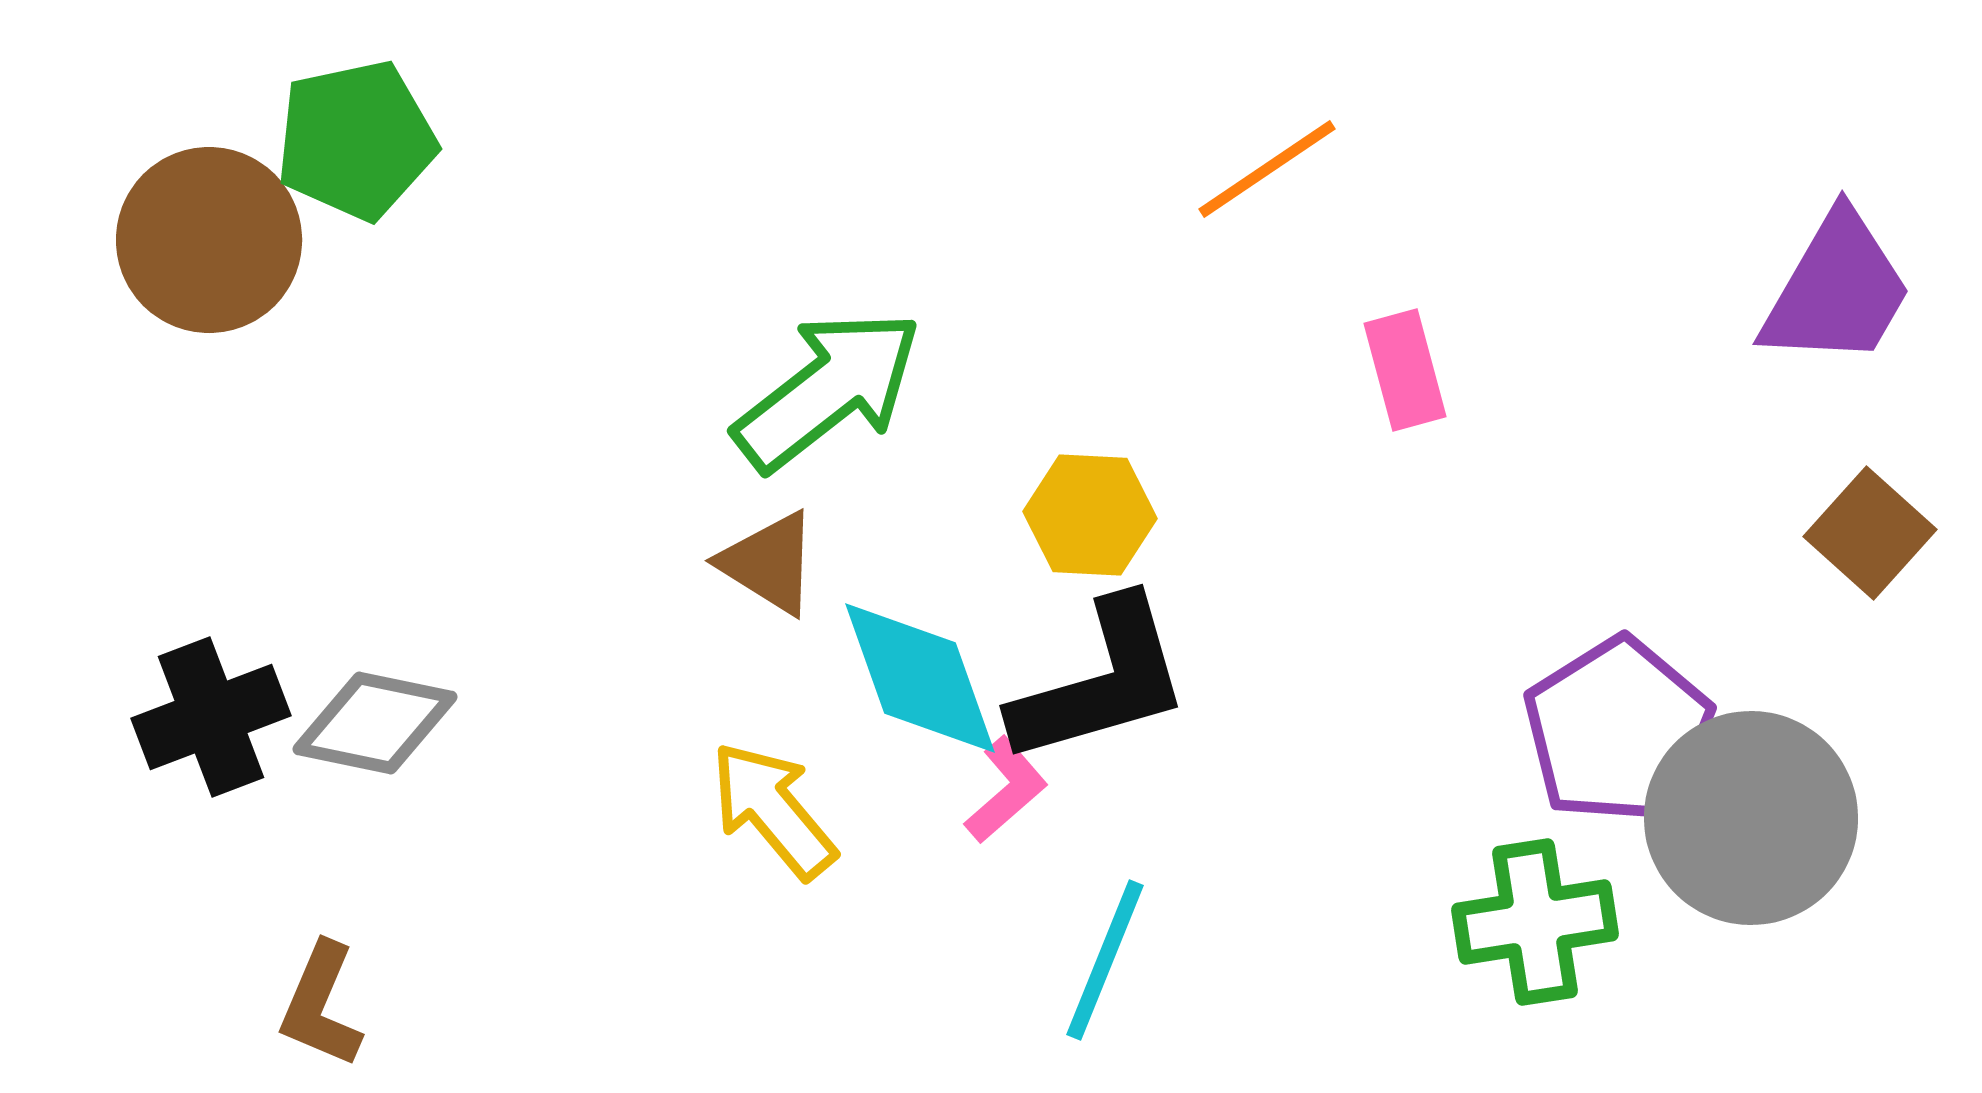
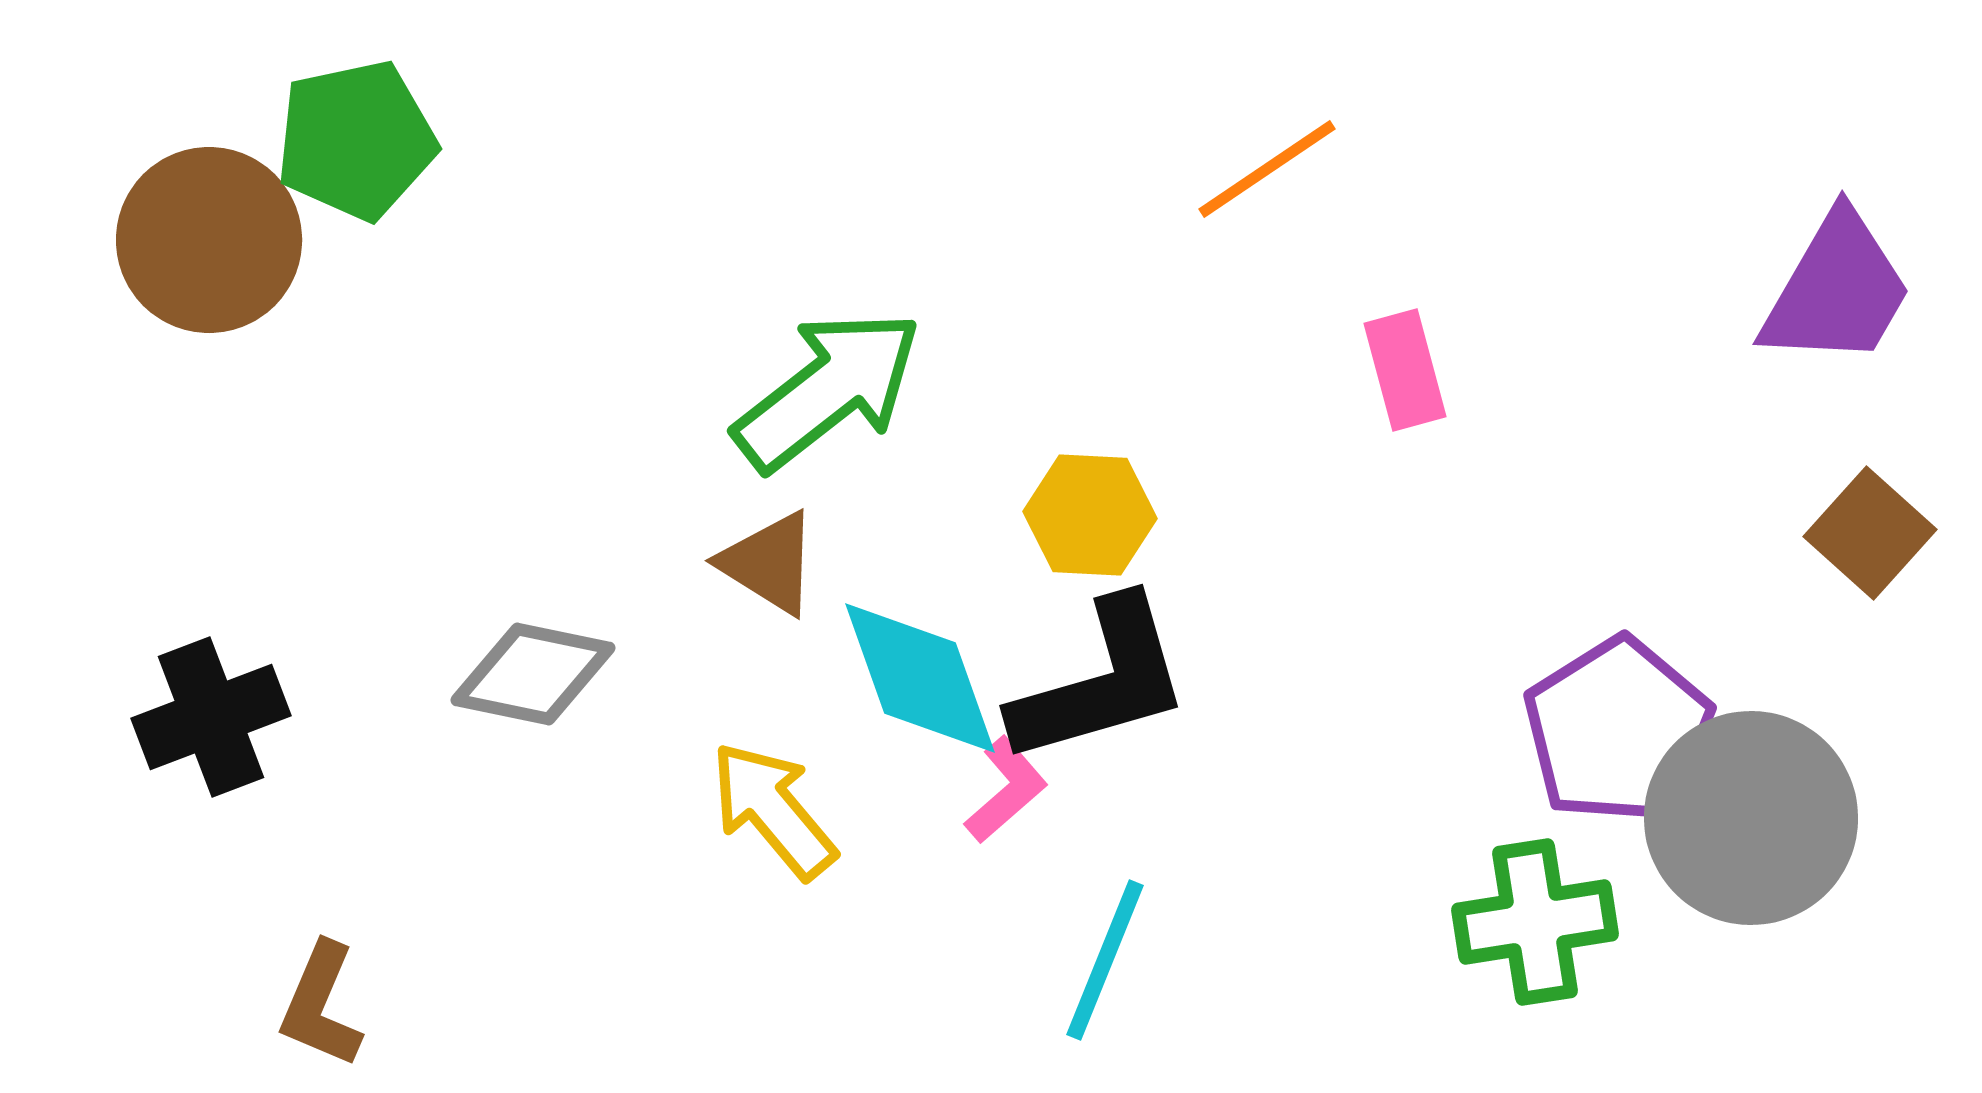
gray diamond: moved 158 px right, 49 px up
